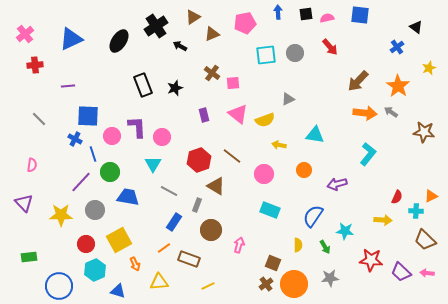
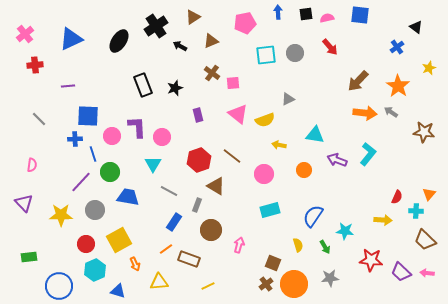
brown triangle at (212, 34): moved 1 px left, 7 px down
purple rectangle at (204, 115): moved 6 px left
blue cross at (75, 139): rotated 32 degrees counterclockwise
purple arrow at (337, 184): moved 24 px up; rotated 36 degrees clockwise
orange triangle at (431, 196): moved 2 px left, 2 px up; rotated 24 degrees counterclockwise
cyan rectangle at (270, 210): rotated 36 degrees counterclockwise
yellow semicircle at (298, 245): rotated 16 degrees counterclockwise
orange line at (164, 248): moved 2 px right, 1 px down
